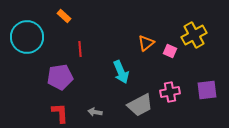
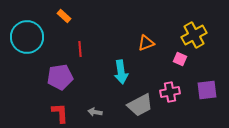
orange triangle: rotated 18 degrees clockwise
pink square: moved 10 px right, 8 px down
cyan arrow: rotated 15 degrees clockwise
